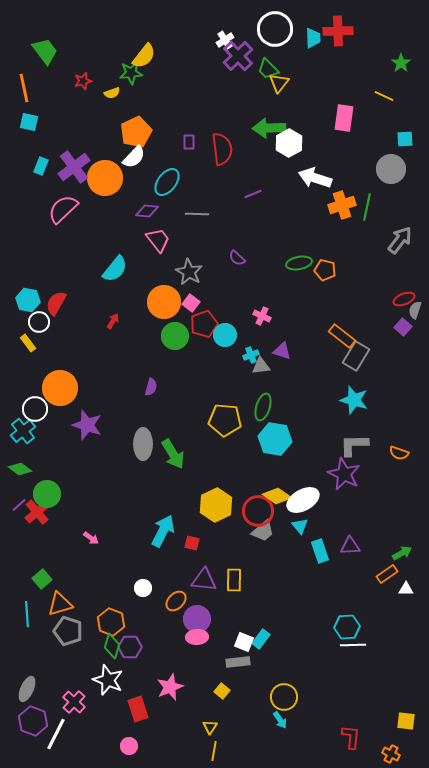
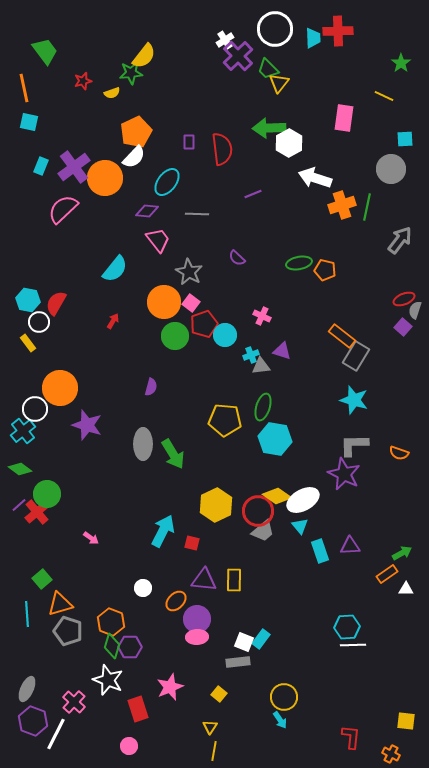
yellow square at (222, 691): moved 3 px left, 3 px down
